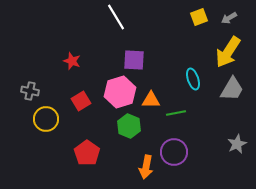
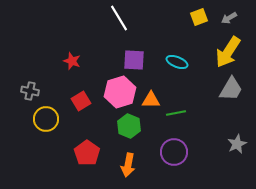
white line: moved 3 px right, 1 px down
cyan ellipse: moved 16 px left, 17 px up; rotated 50 degrees counterclockwise
gray trapezoid: moved 1 px left
orange arrow: moved 18 px left, 2 px up
